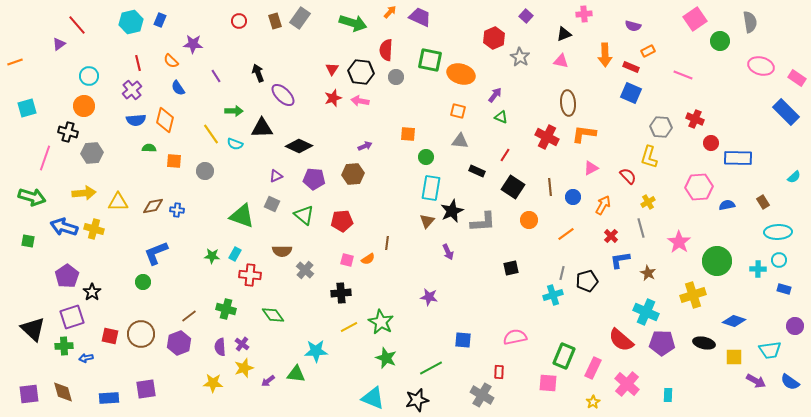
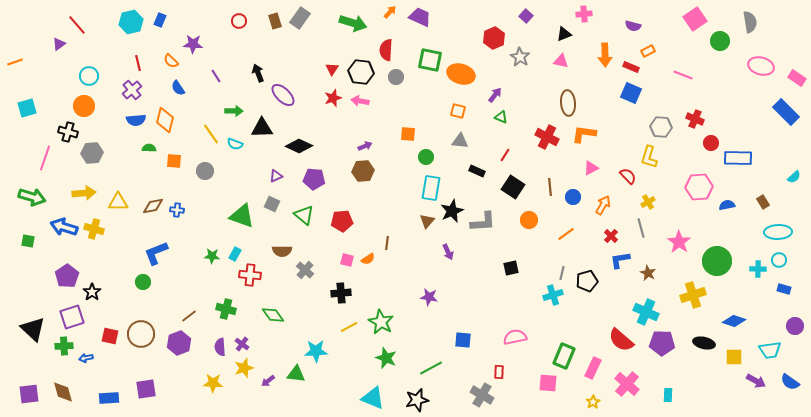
brown hexagon at (353, 174): moved 10 px right, 3 px up
